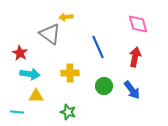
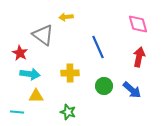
gray triangle: moved 7 px left, 1 px down
red arrow: moved 4 px right
blue arrow: rotated 12 degrees counterclockwise
